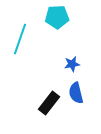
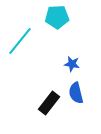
cyan line: moved 2 px down; rotated 20 degrees clockwise
blue star: rotated 21 degrees clockwise
